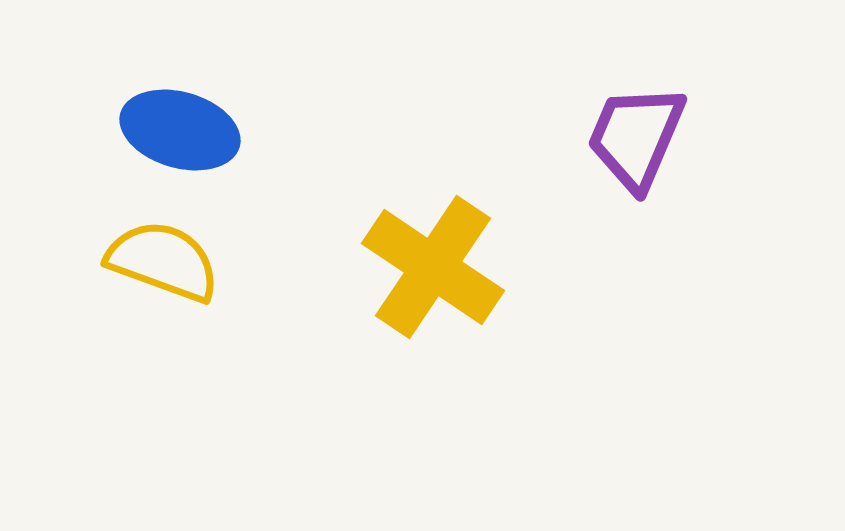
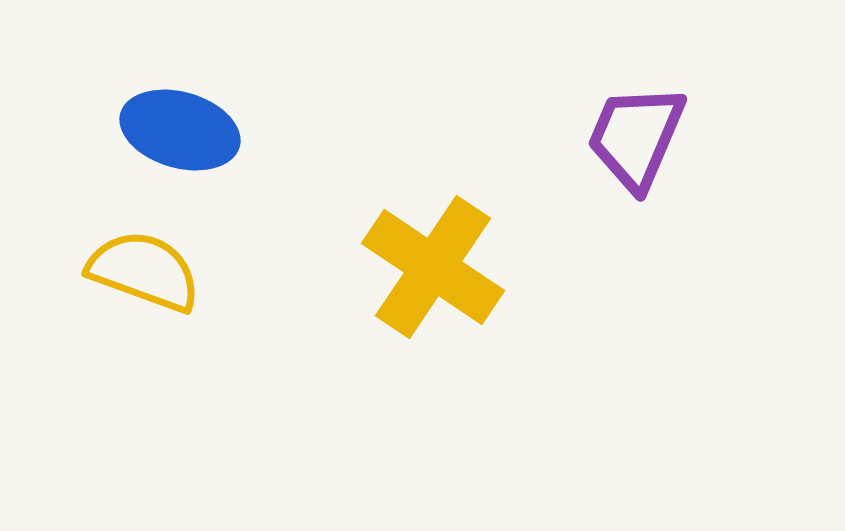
yellow semicircle: moved 19 px left, 10 px down
